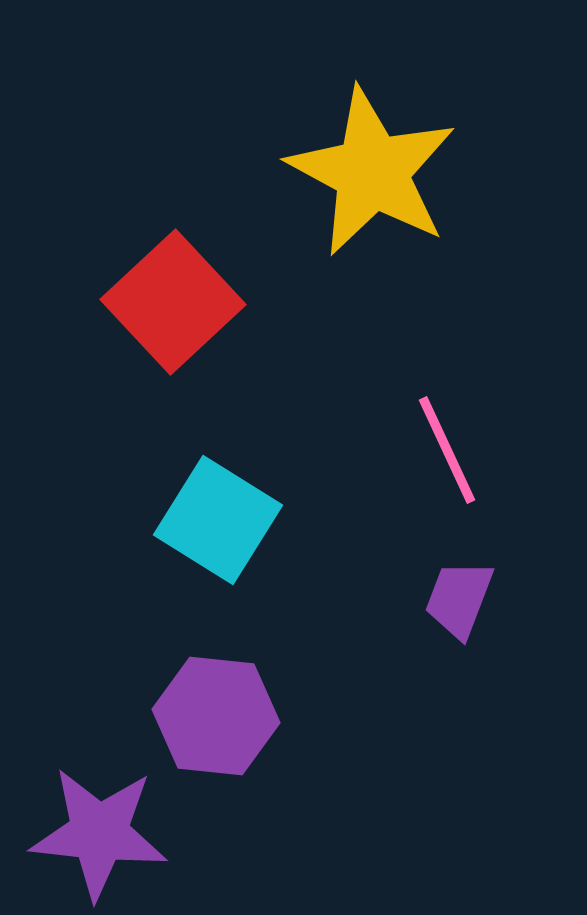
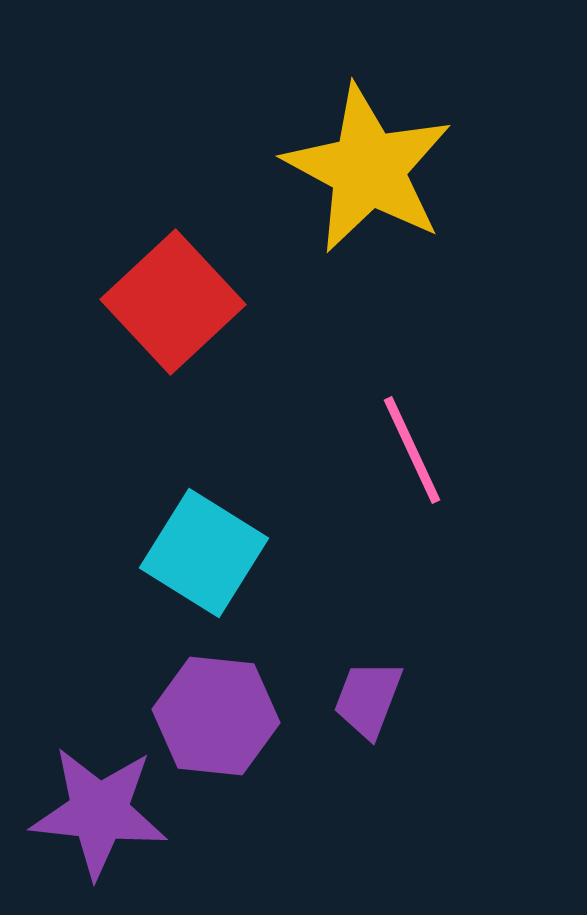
yellow star: moved 4 px left, 3 px up
pink line: moved 35 px left
cyan square: moved 14 px left, 33 px down
purple trapezoid: moved 91 px left, 100 px down
purple star: moved 21 px up
